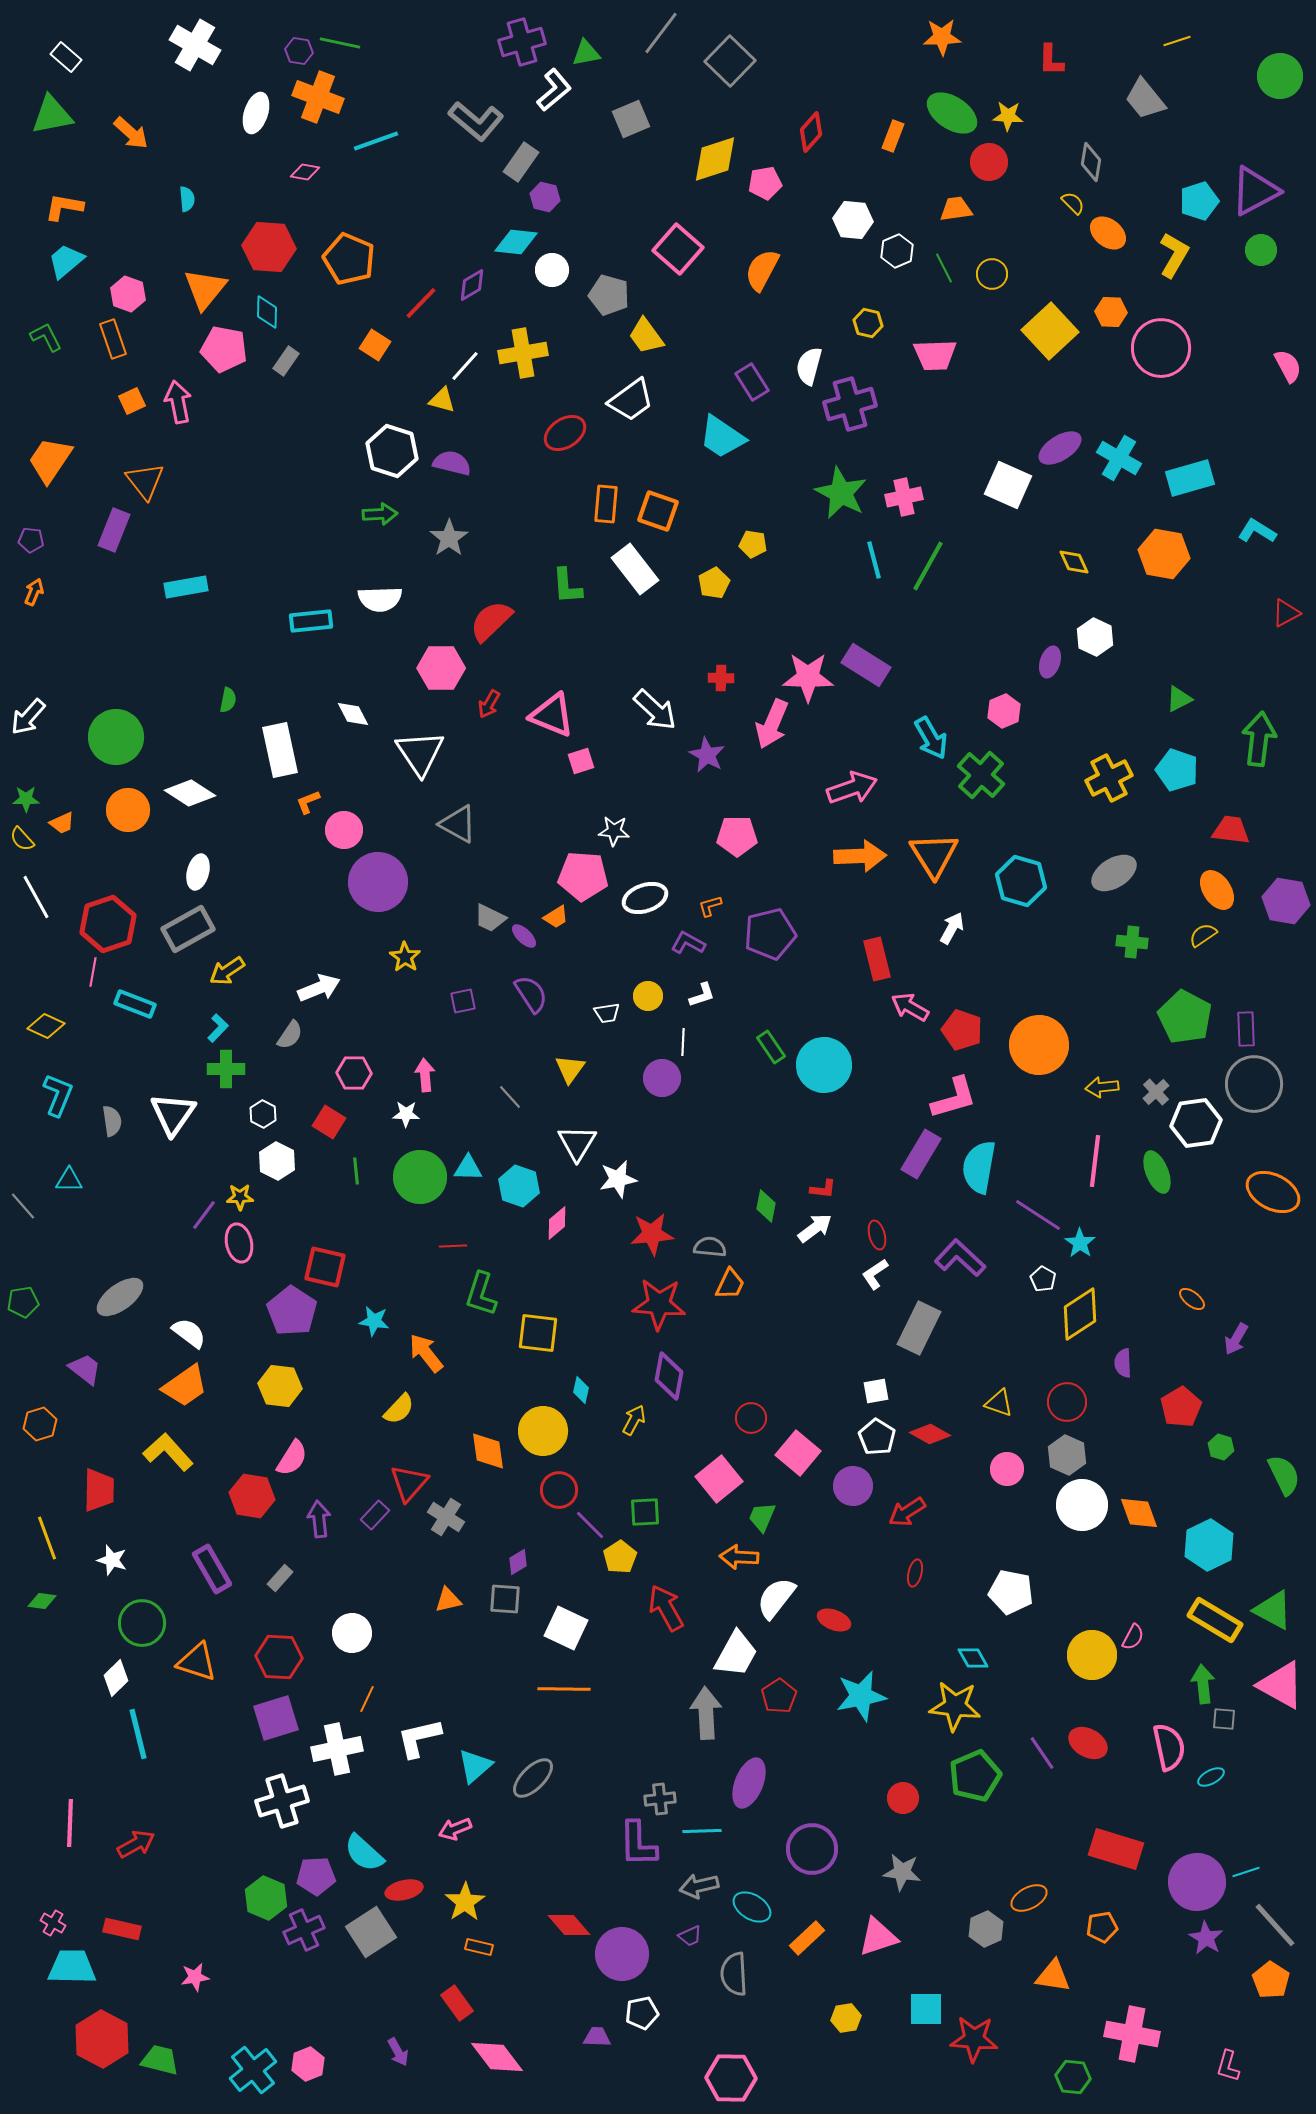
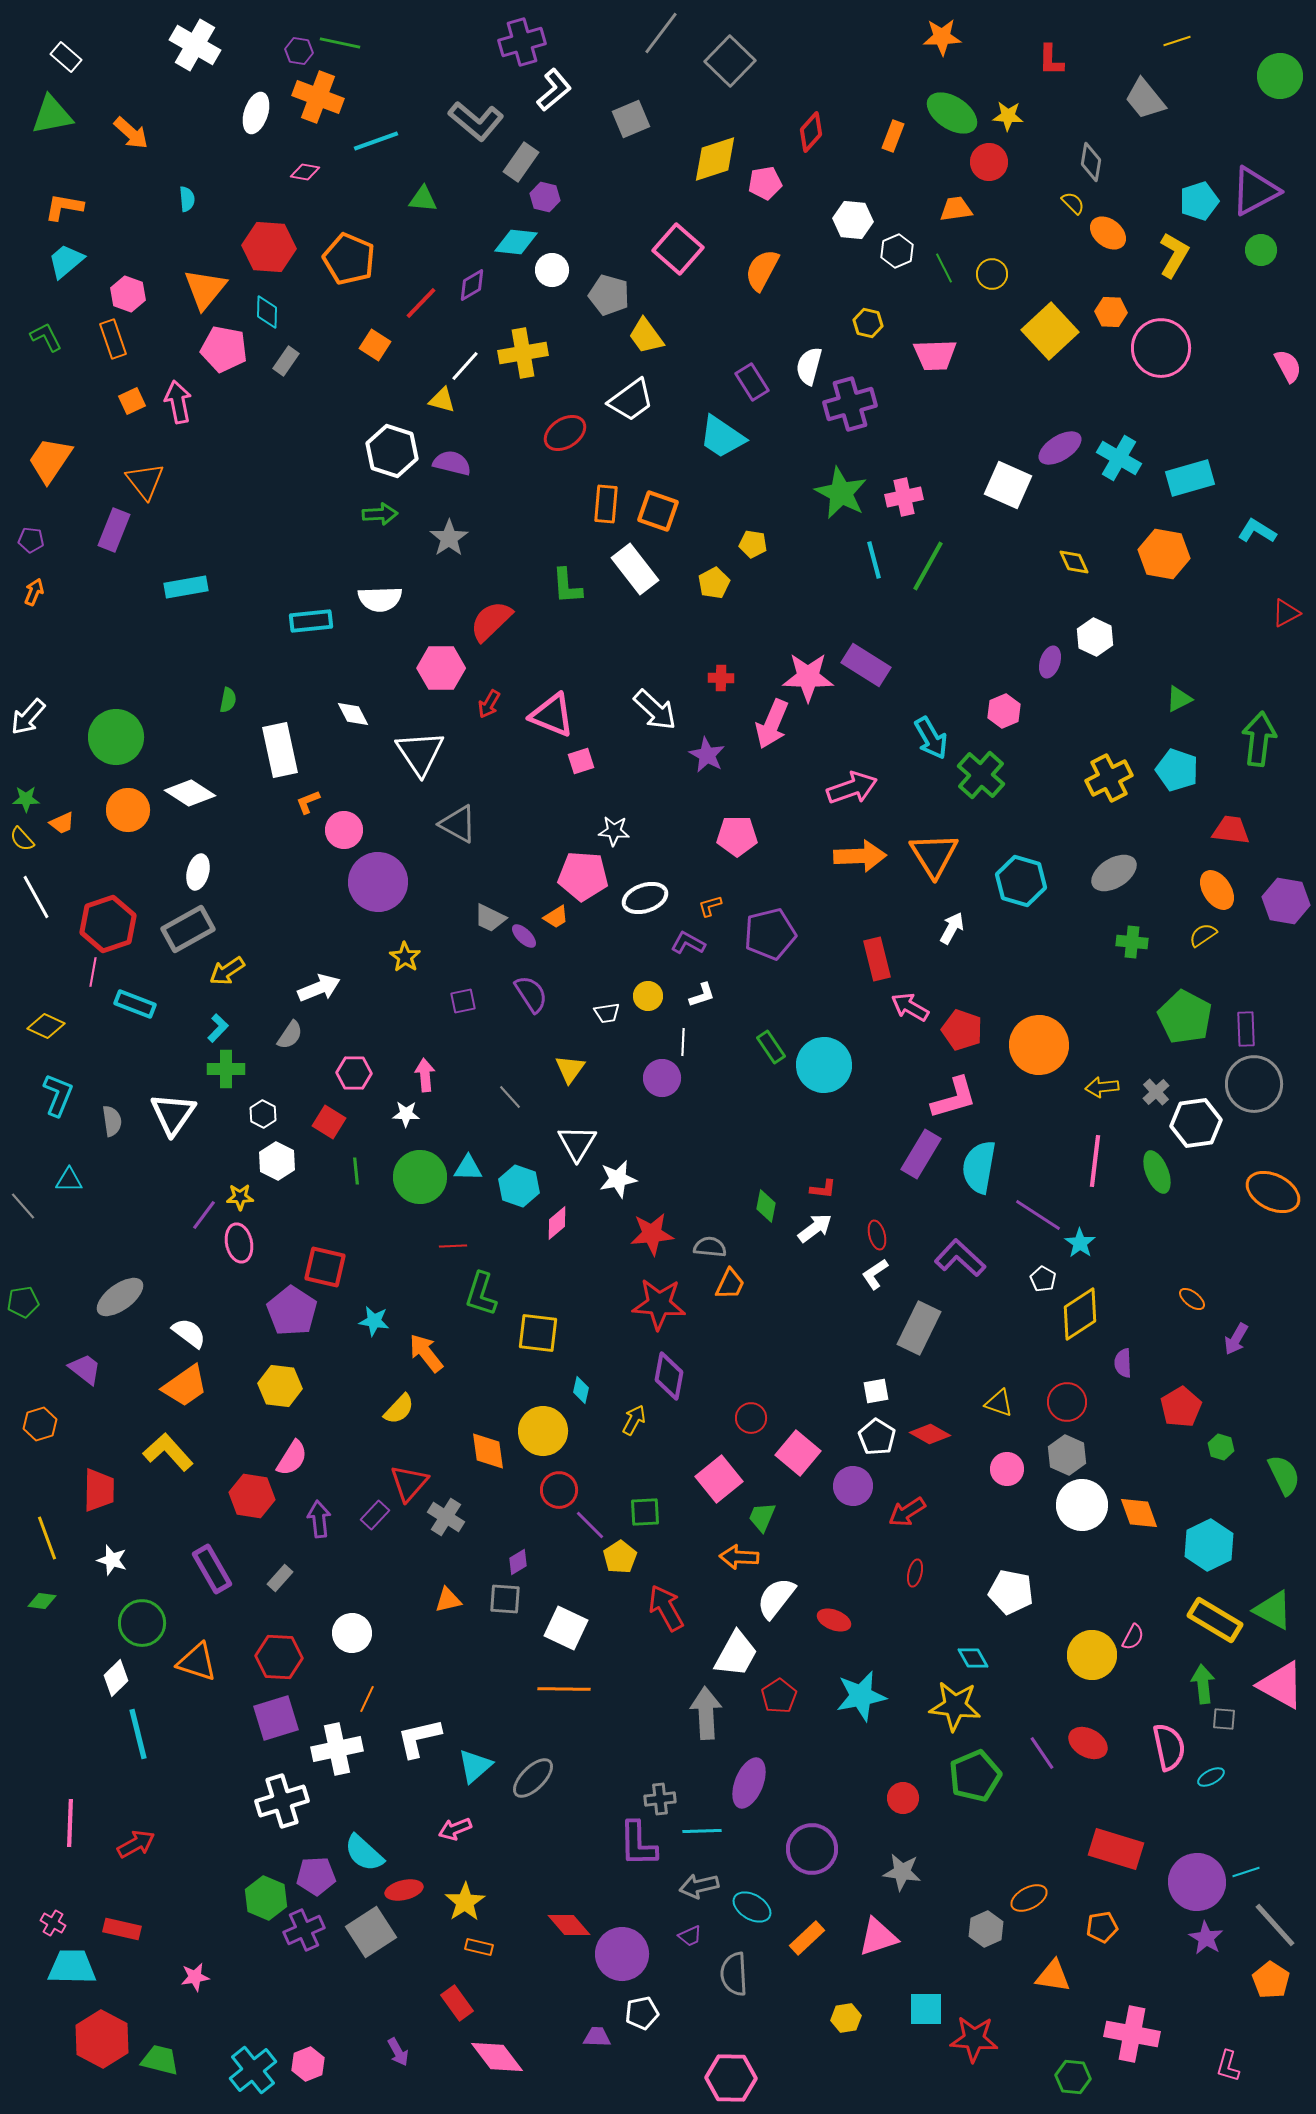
green triangle at (586, 53): moved 163 px left, 146 px down; rotated 16 degrees clockwise
